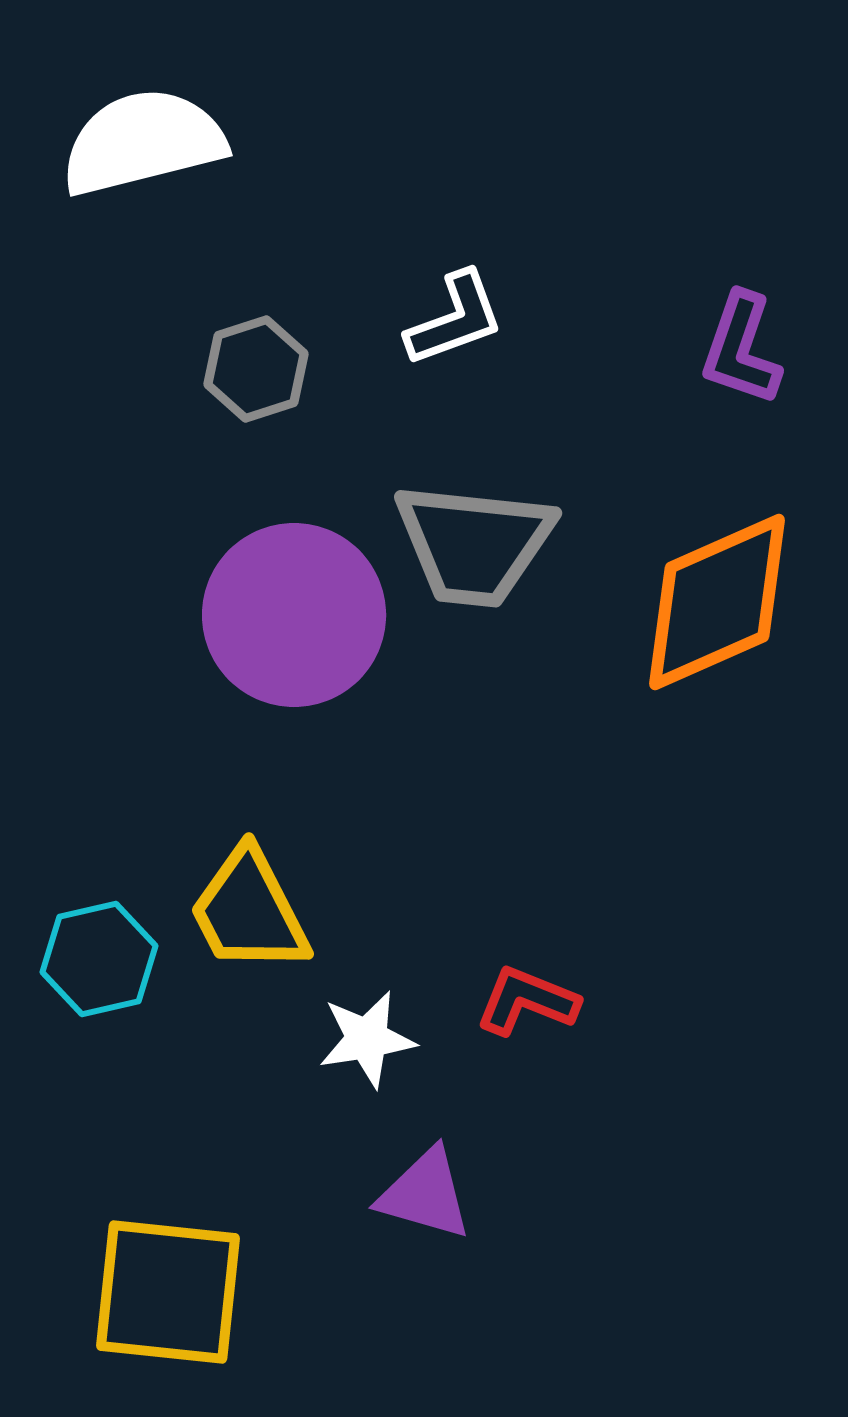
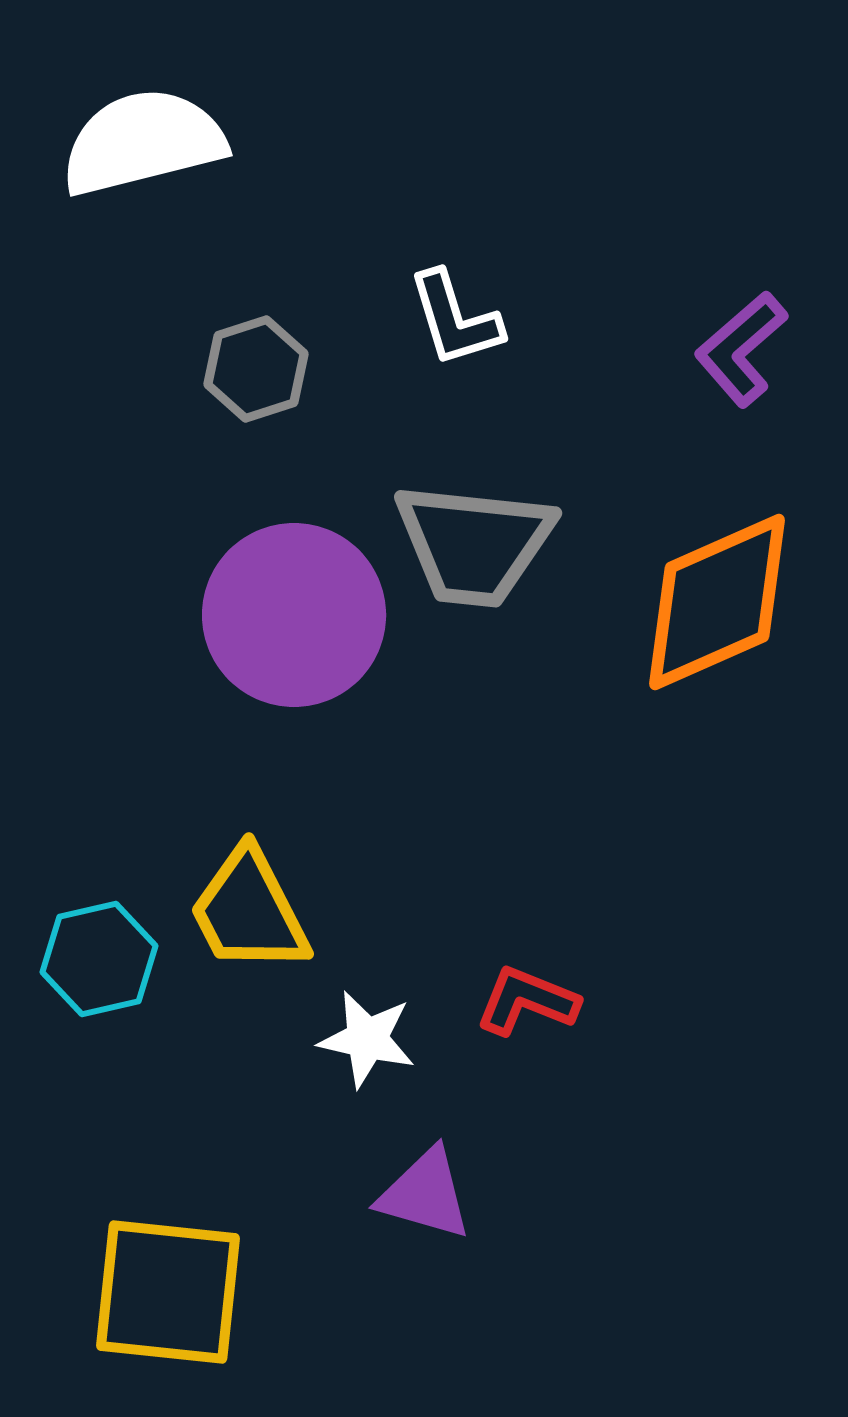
white L-shape: rotated 93 degrees clockwise
purple L-shape: rotated 30 degrees clockwise
white star: rotated 22 degrees clockwise
